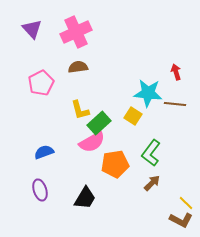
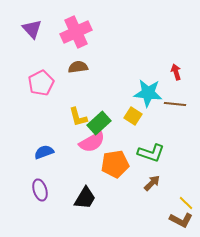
yellow L-shape: moved 2 px left, 7 px down
green L-shape: rotated 108 degrees counterclockwise
